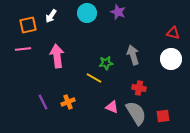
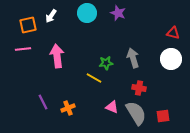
purple star: moved 1 px down
gray arrow: moved 3 px down
orange cross: moved 6 px down
